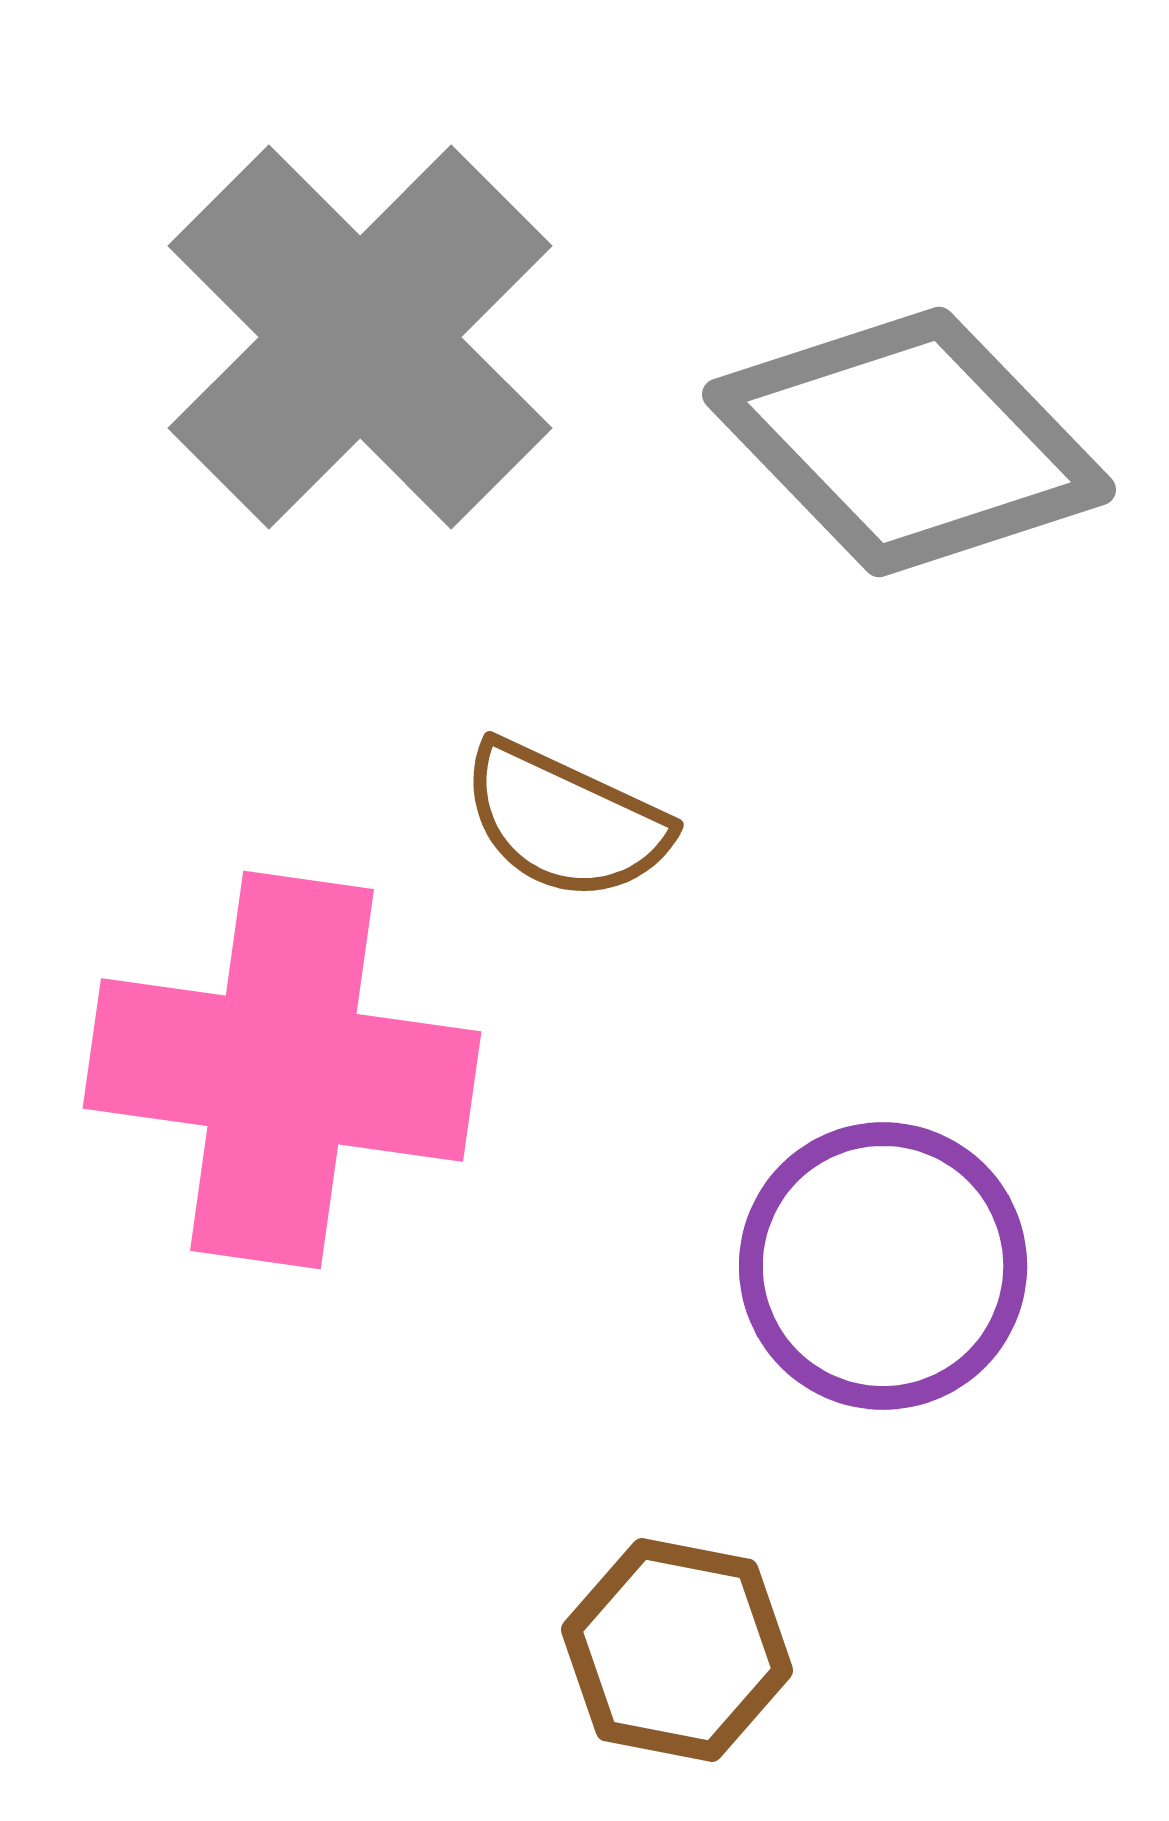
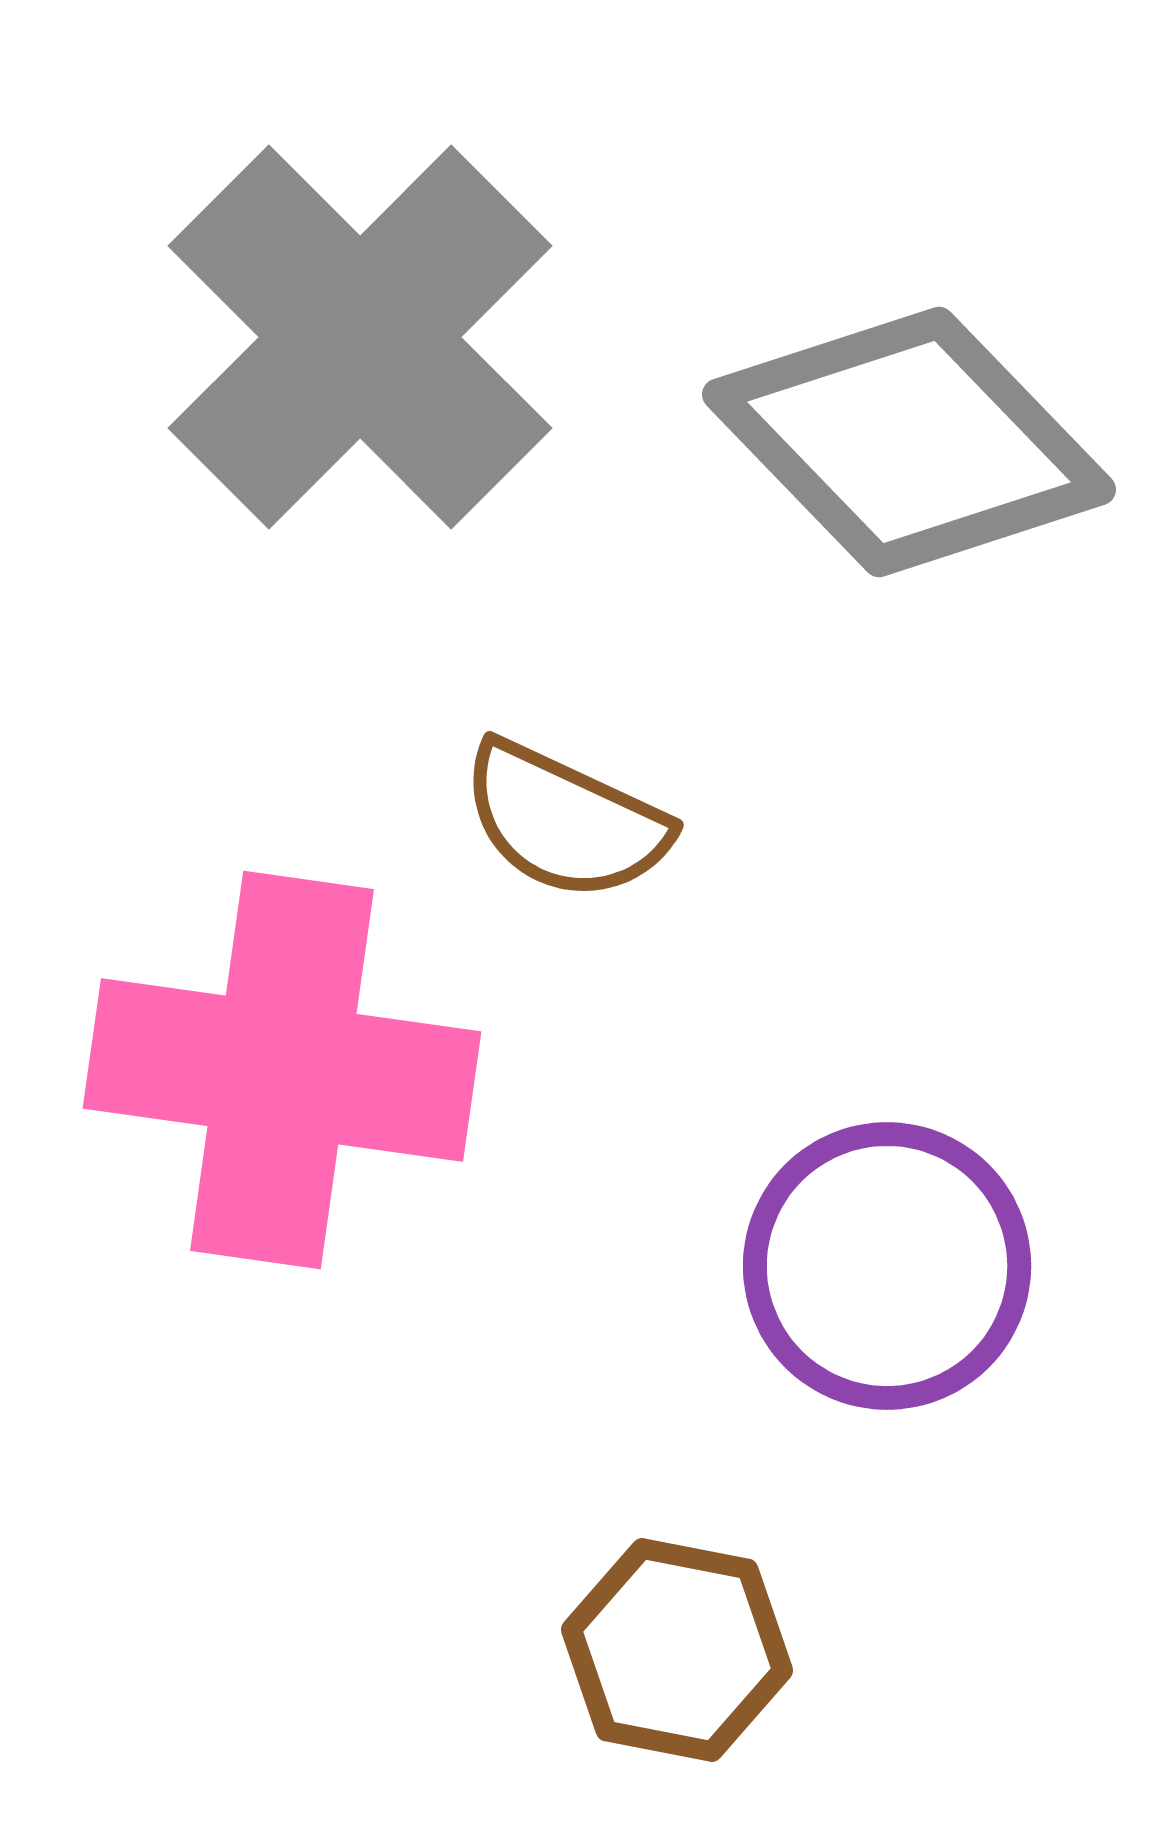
purple circle: moved 4 px right
